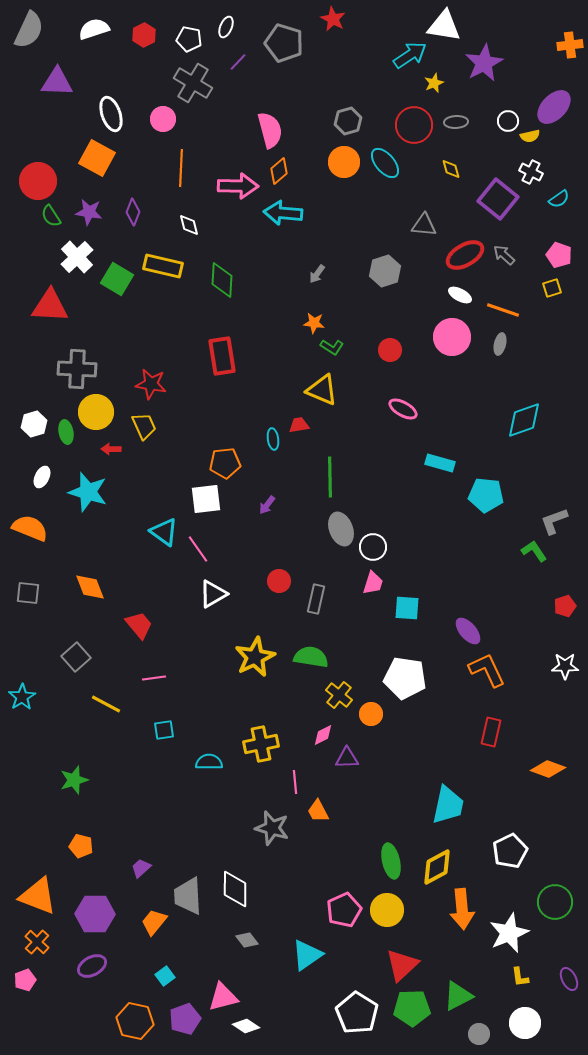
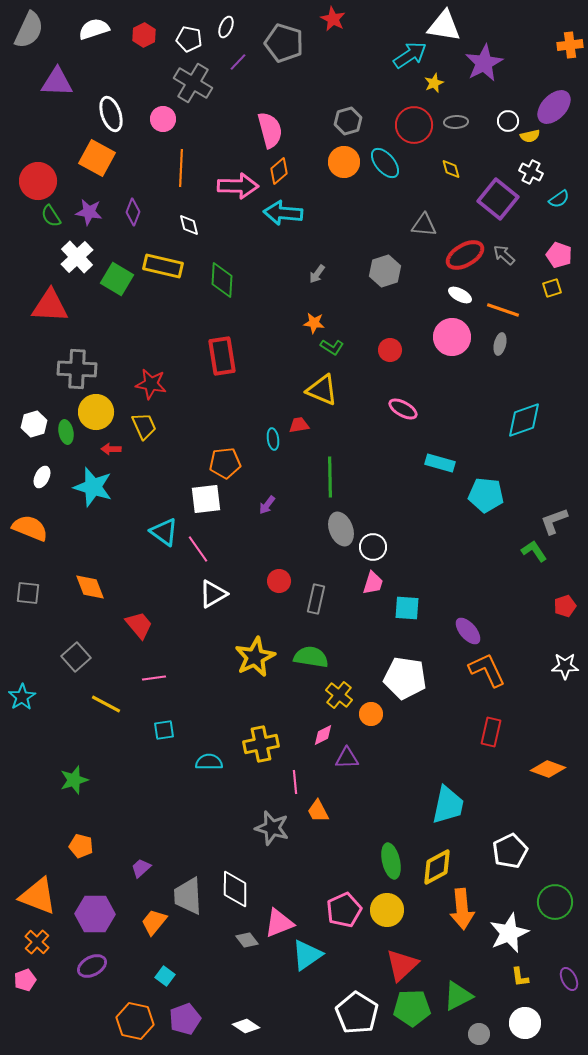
cyan star at (88, 492): moved 5 px right, 5 px up
cyan square at (165, 976): rotated 18 degrees counterclockwise
pink triangle at (223, 997): moved 56 px right, 74 px up; rotated 8 degrees counterclockwise
